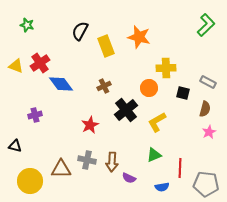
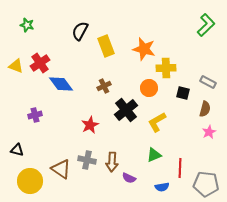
orange star: moved 5 px right, 12 px down
black triangle: moved 2 px right, 4 px down
brown triangle: rotated 35 degrees clockwise
